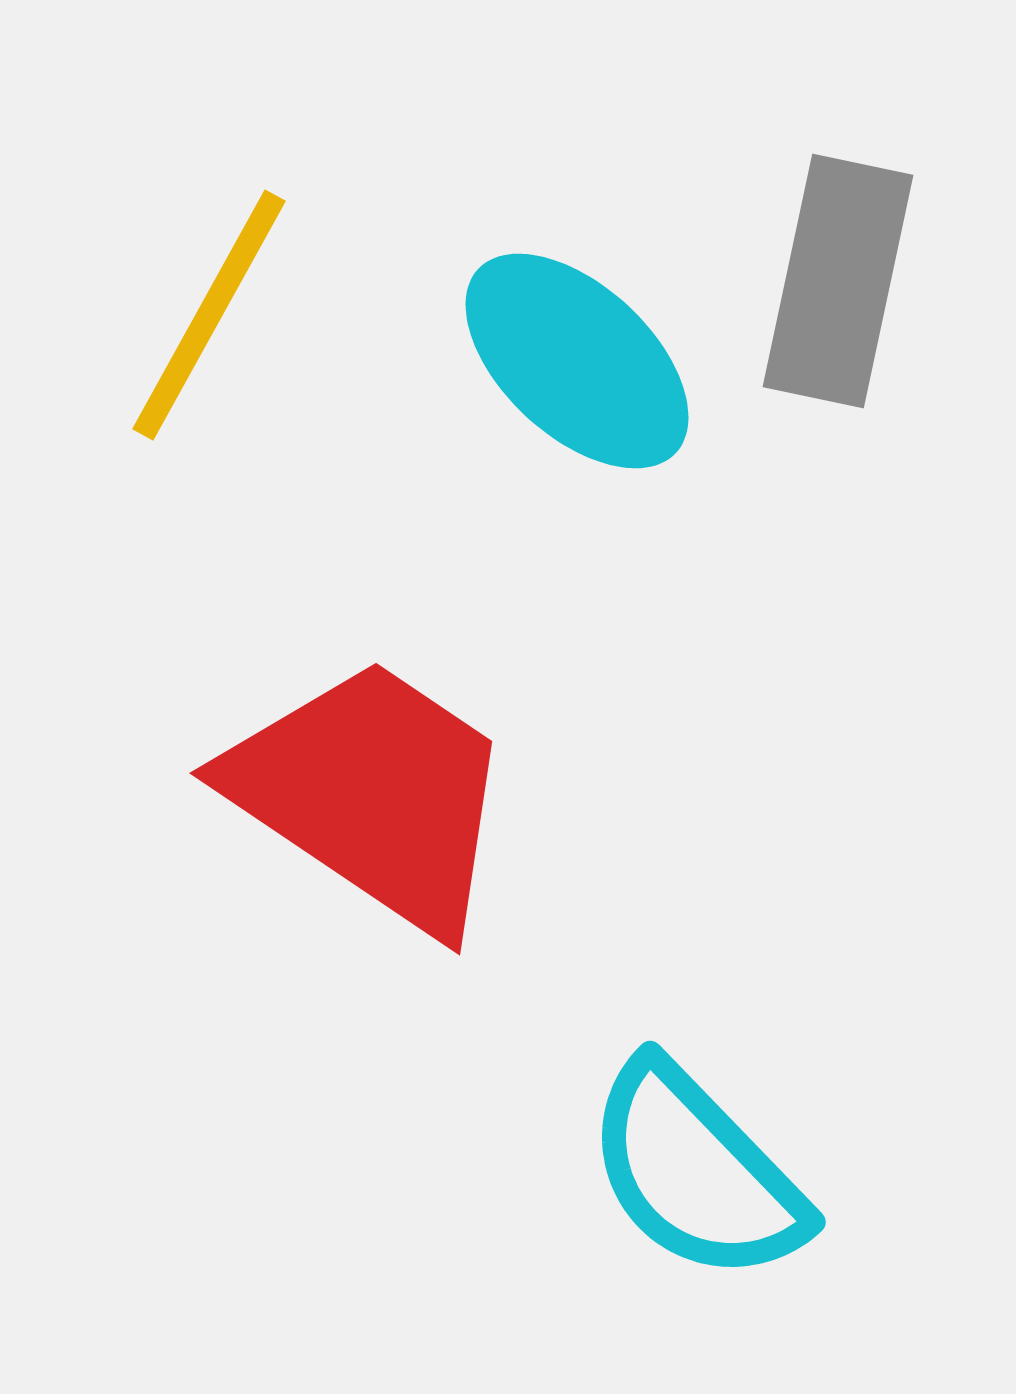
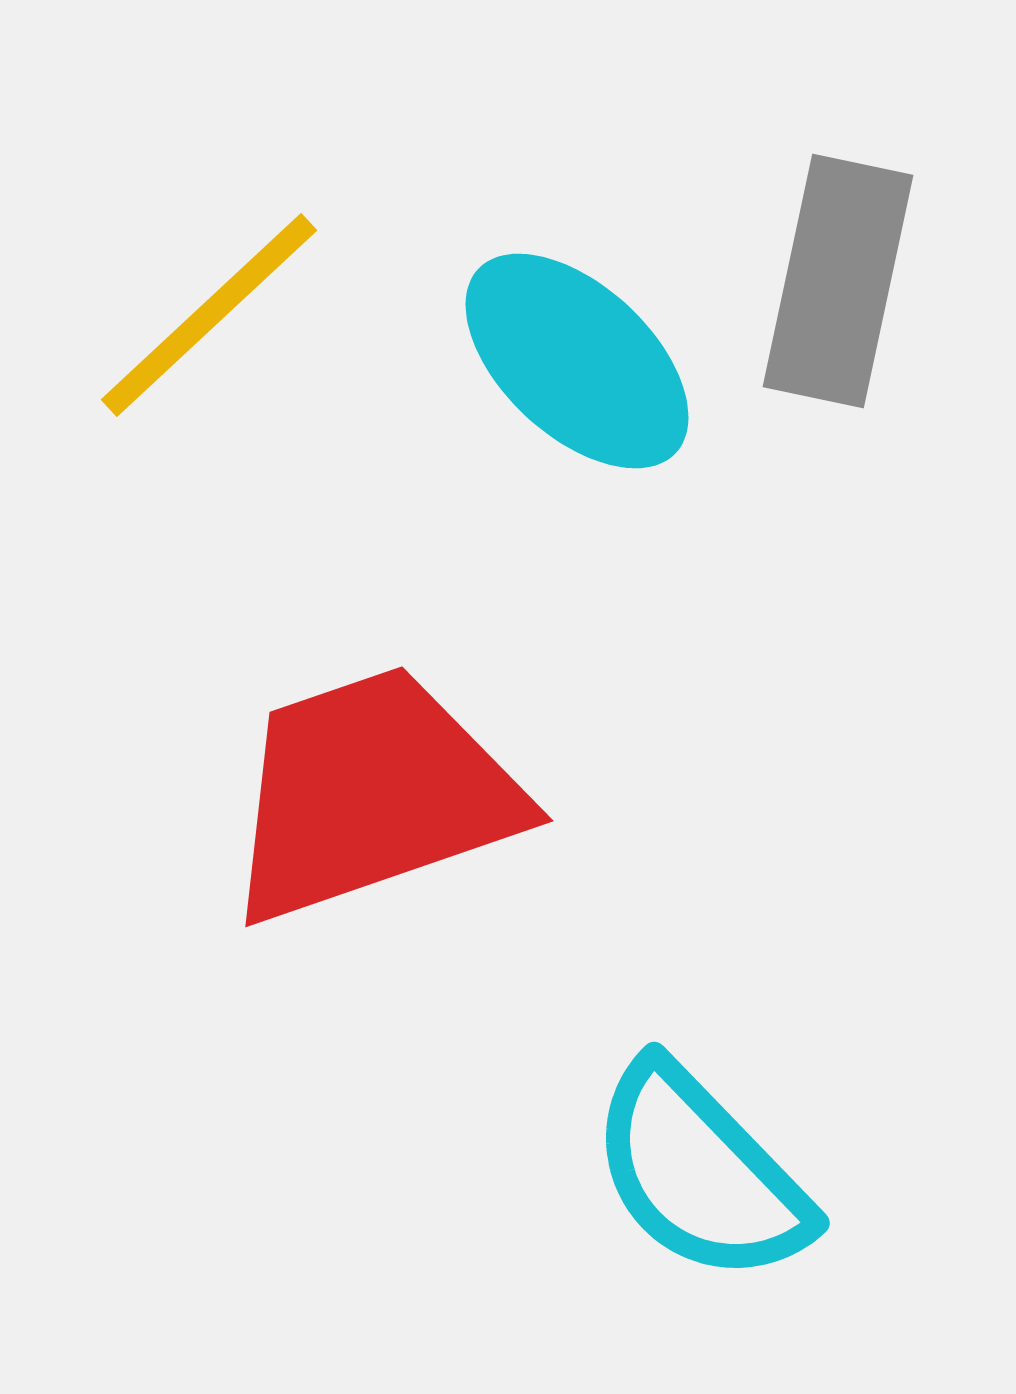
yellow line: rotated 18 degrees clockwise
red trapezoid: rotated 53 degrees counterclockwise
cyan semicircle: moved 4 px right, 1 px down
